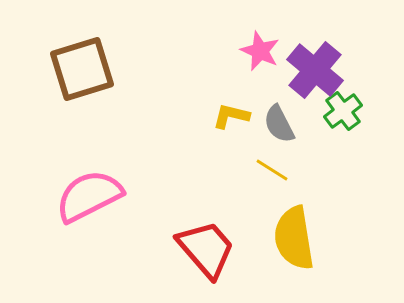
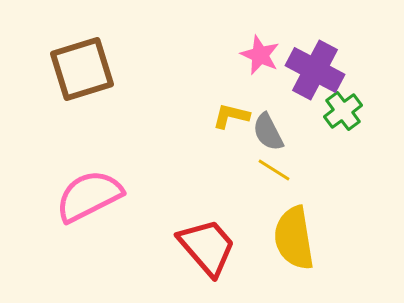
pink star: moved 4 px down
purple cross: rotated 12 degrees counterclockwise
gray semicircle: moved 11 px left, 8 px down
yellow line: moved 2 px right
red trapezoid: moved 1 px right, 2 px up
